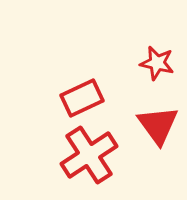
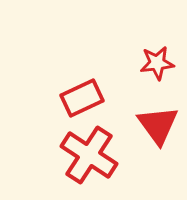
red star: rotated 20 degrees counterclockwise
red cross: rotated 24 degrees counterclockwise
